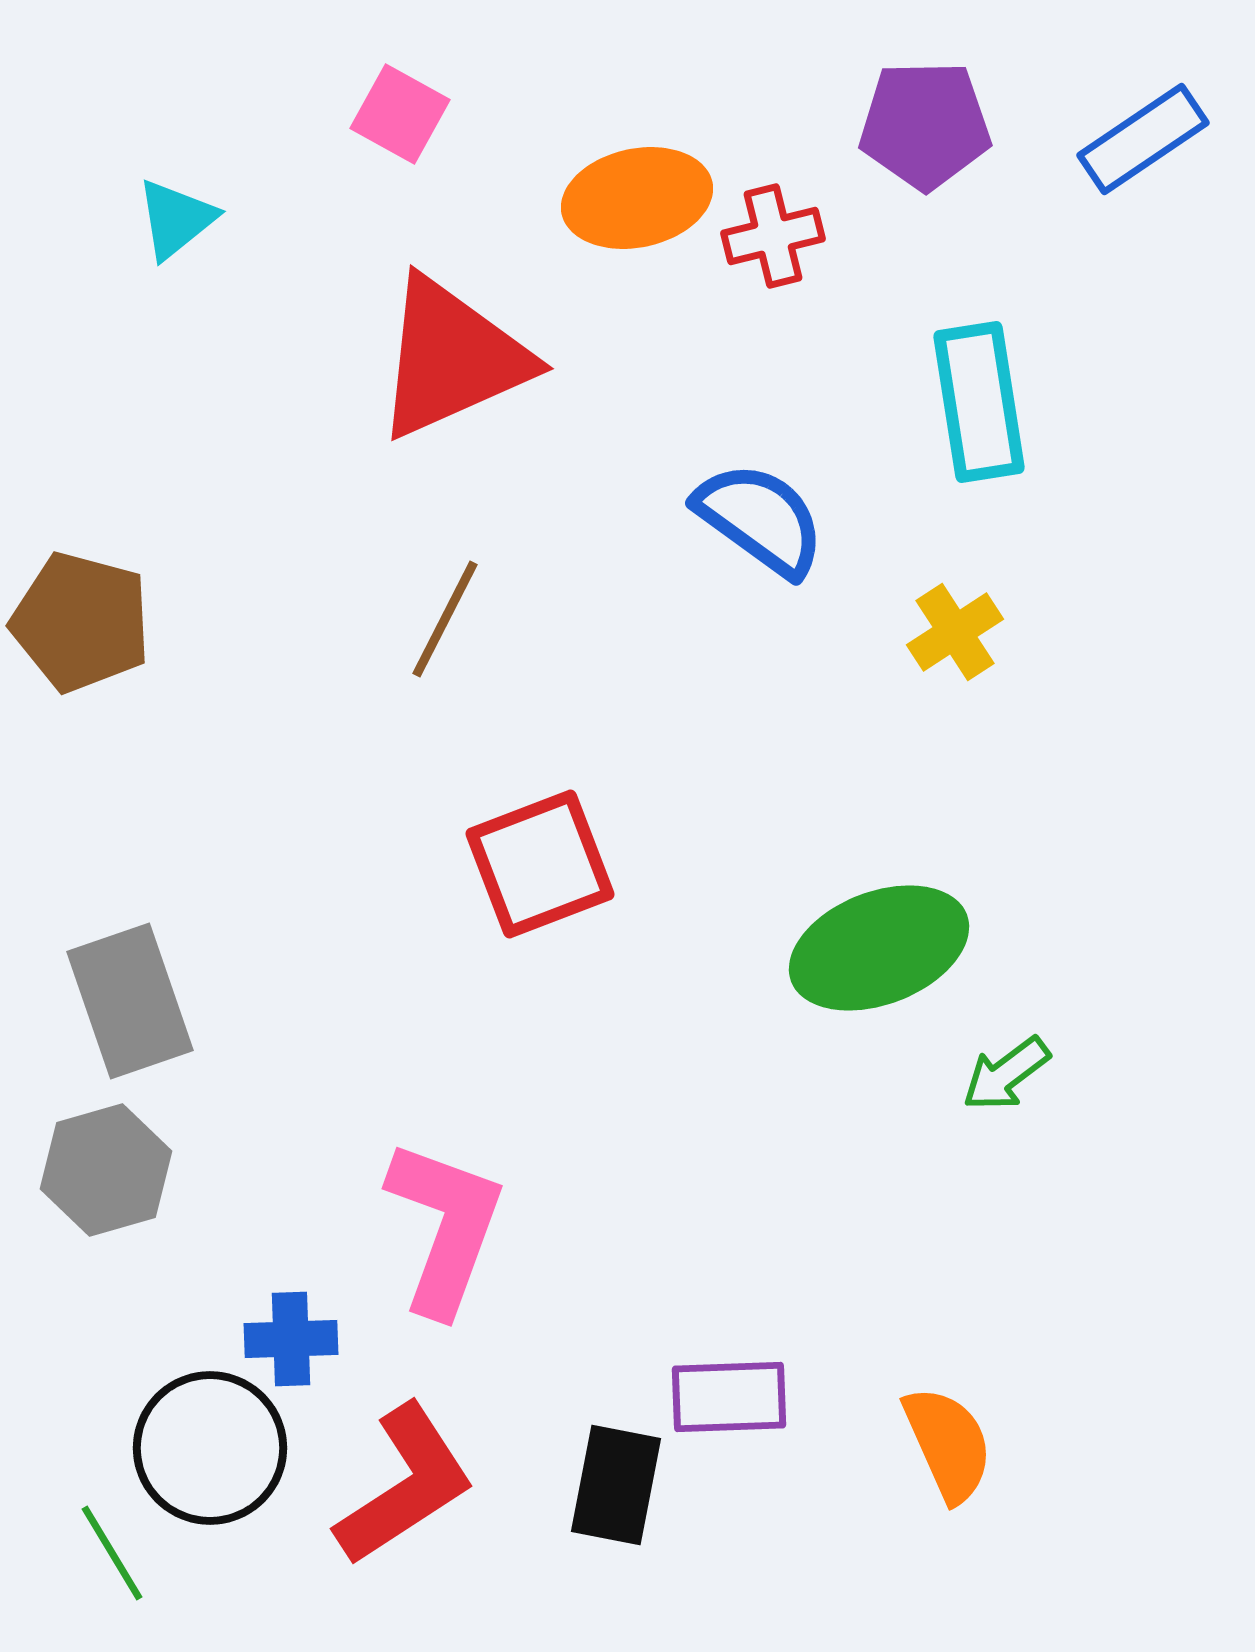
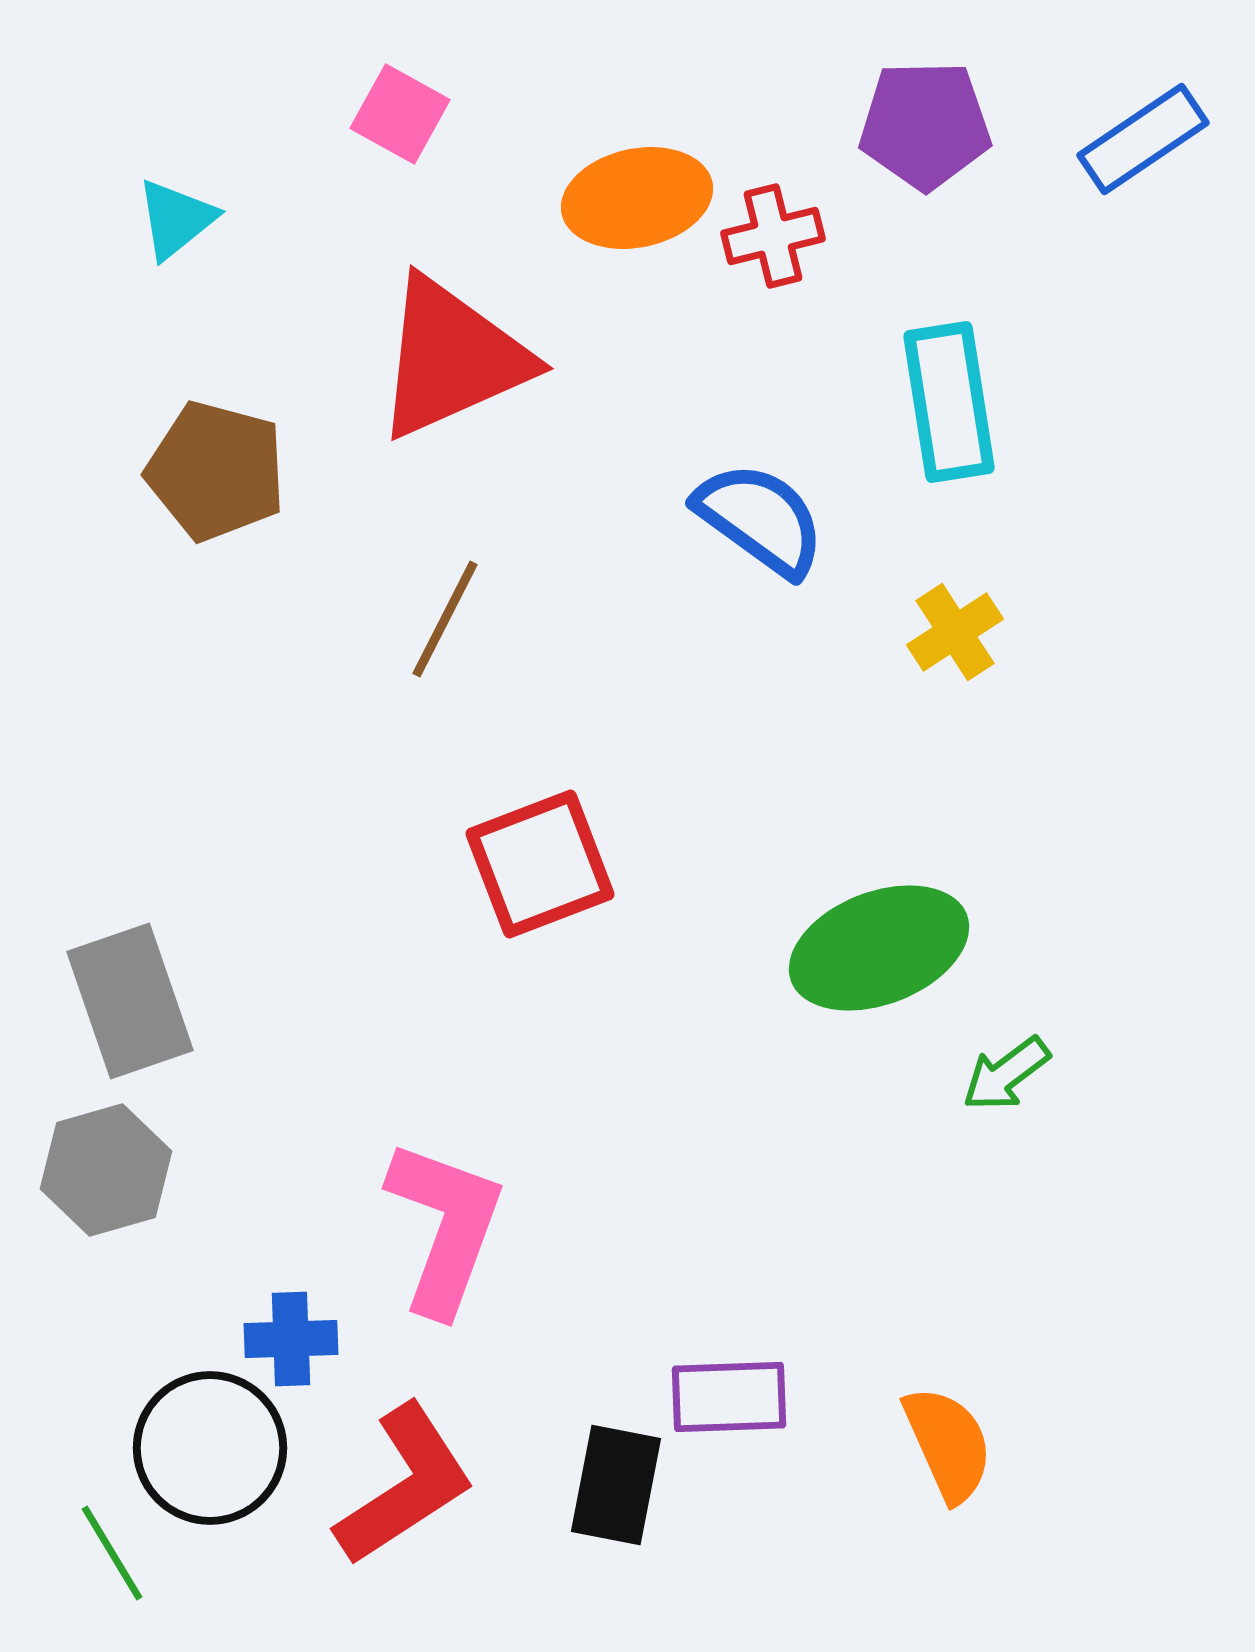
cyan rectangle: moved 30 px left
brown pentagon: moved 135 px right, 151 px up
